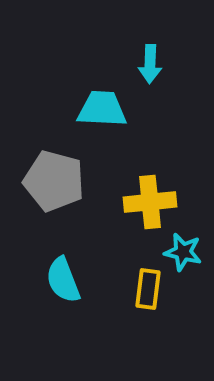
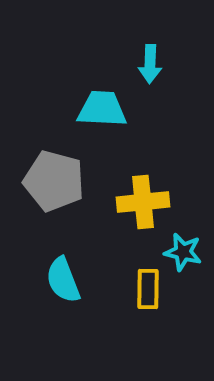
yellow cross: moved 7 px left
yellow rectangle: rotated 6 degrees counterclockwise
